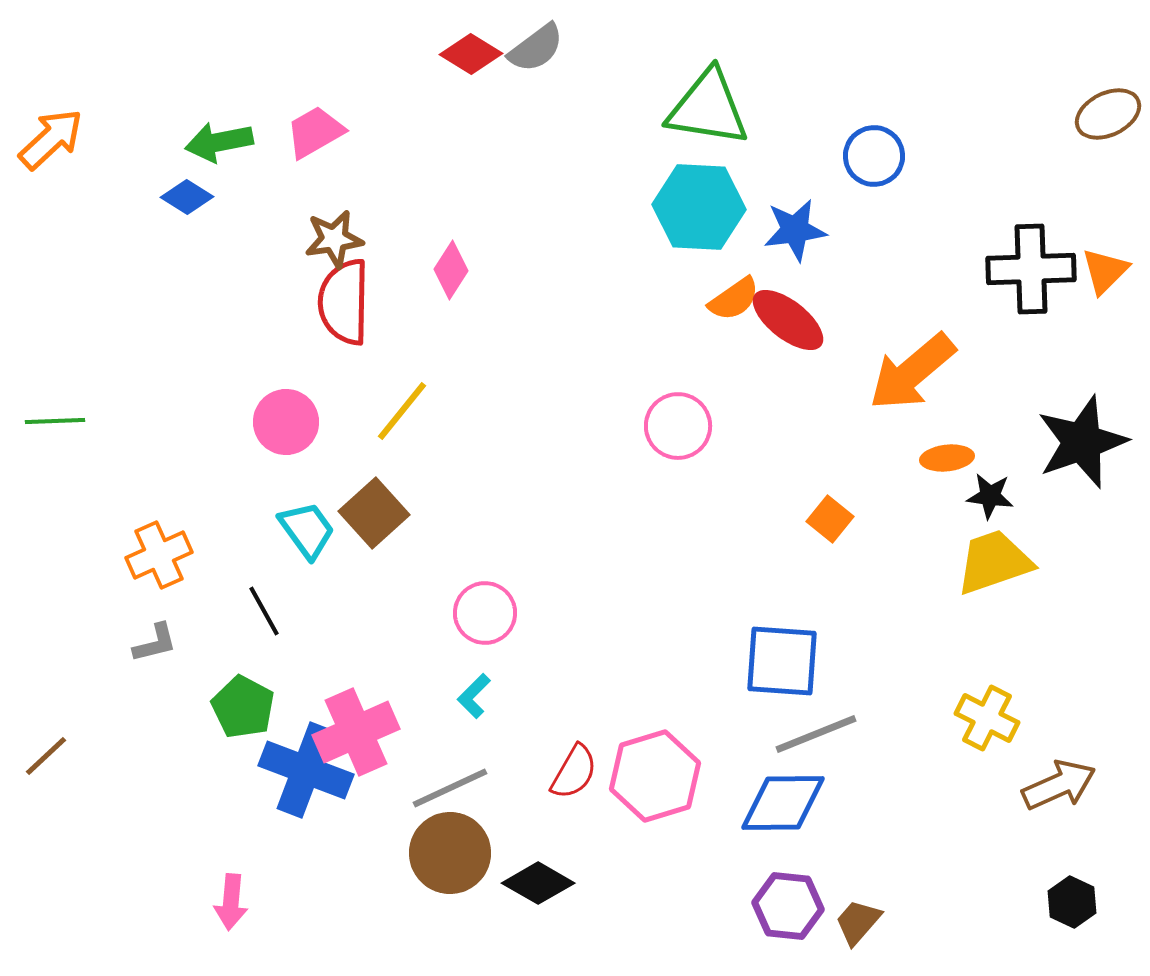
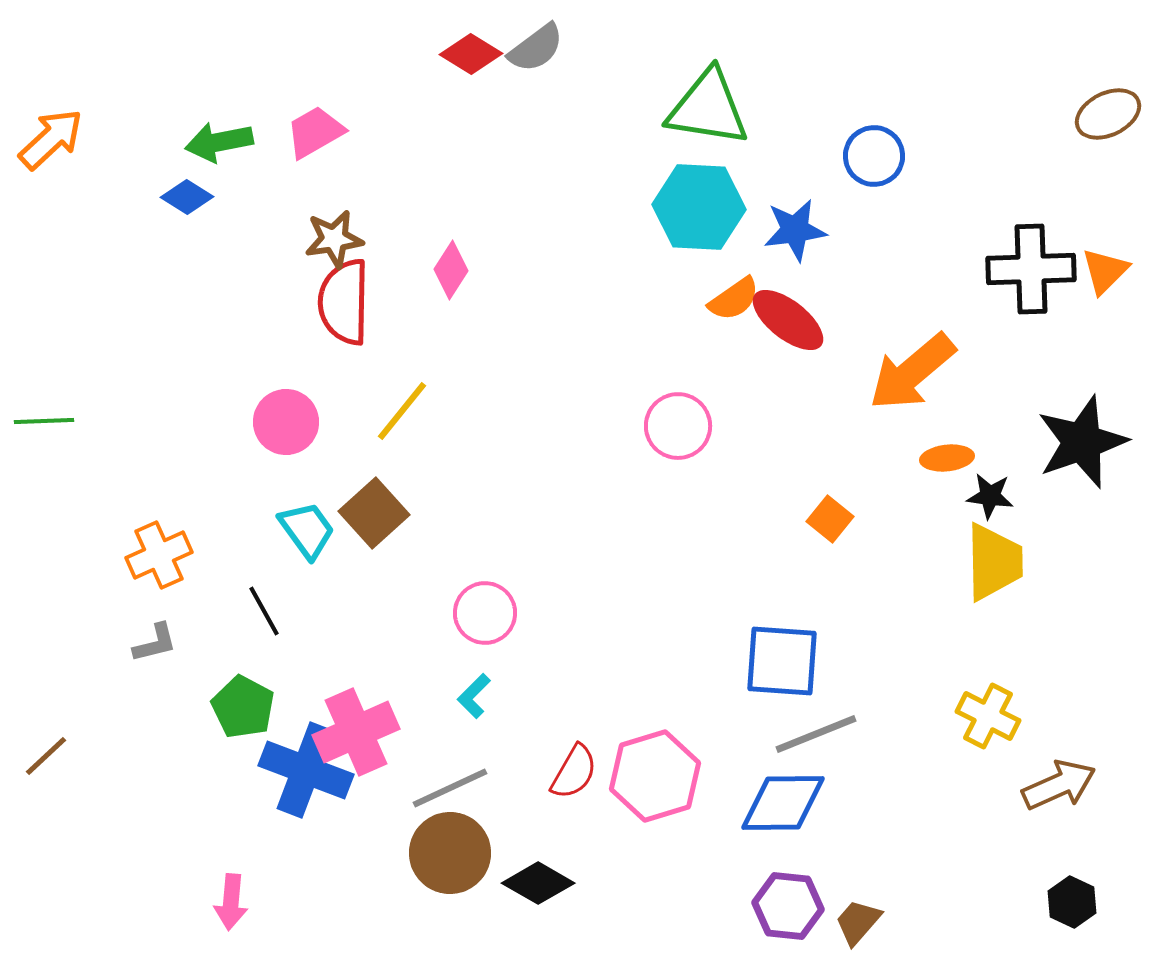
green line at (55, 421): moved 11 px left
yellow trapezoid at (994, 562): rotated 108 degrees clockwise
yellow cross at (987, 718): moved 1 px right, 2 px up
